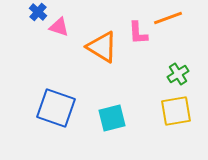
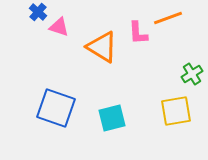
green cross: moved 14 px right
